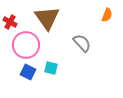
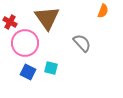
orange semicircle: moved 4 px left, 4 px up
pink circle: moved 1 px left, 2 px up
